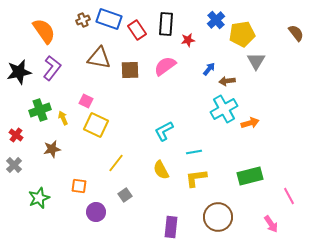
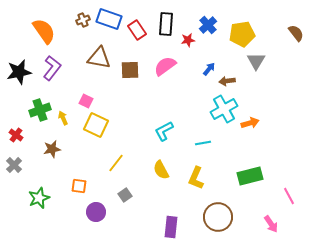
blue cross: moved 8 px left, 5 px down
cyan line: moved 9 px right, 9 px up
yellow L-shape: rotated 60 degrees counterclockwise
